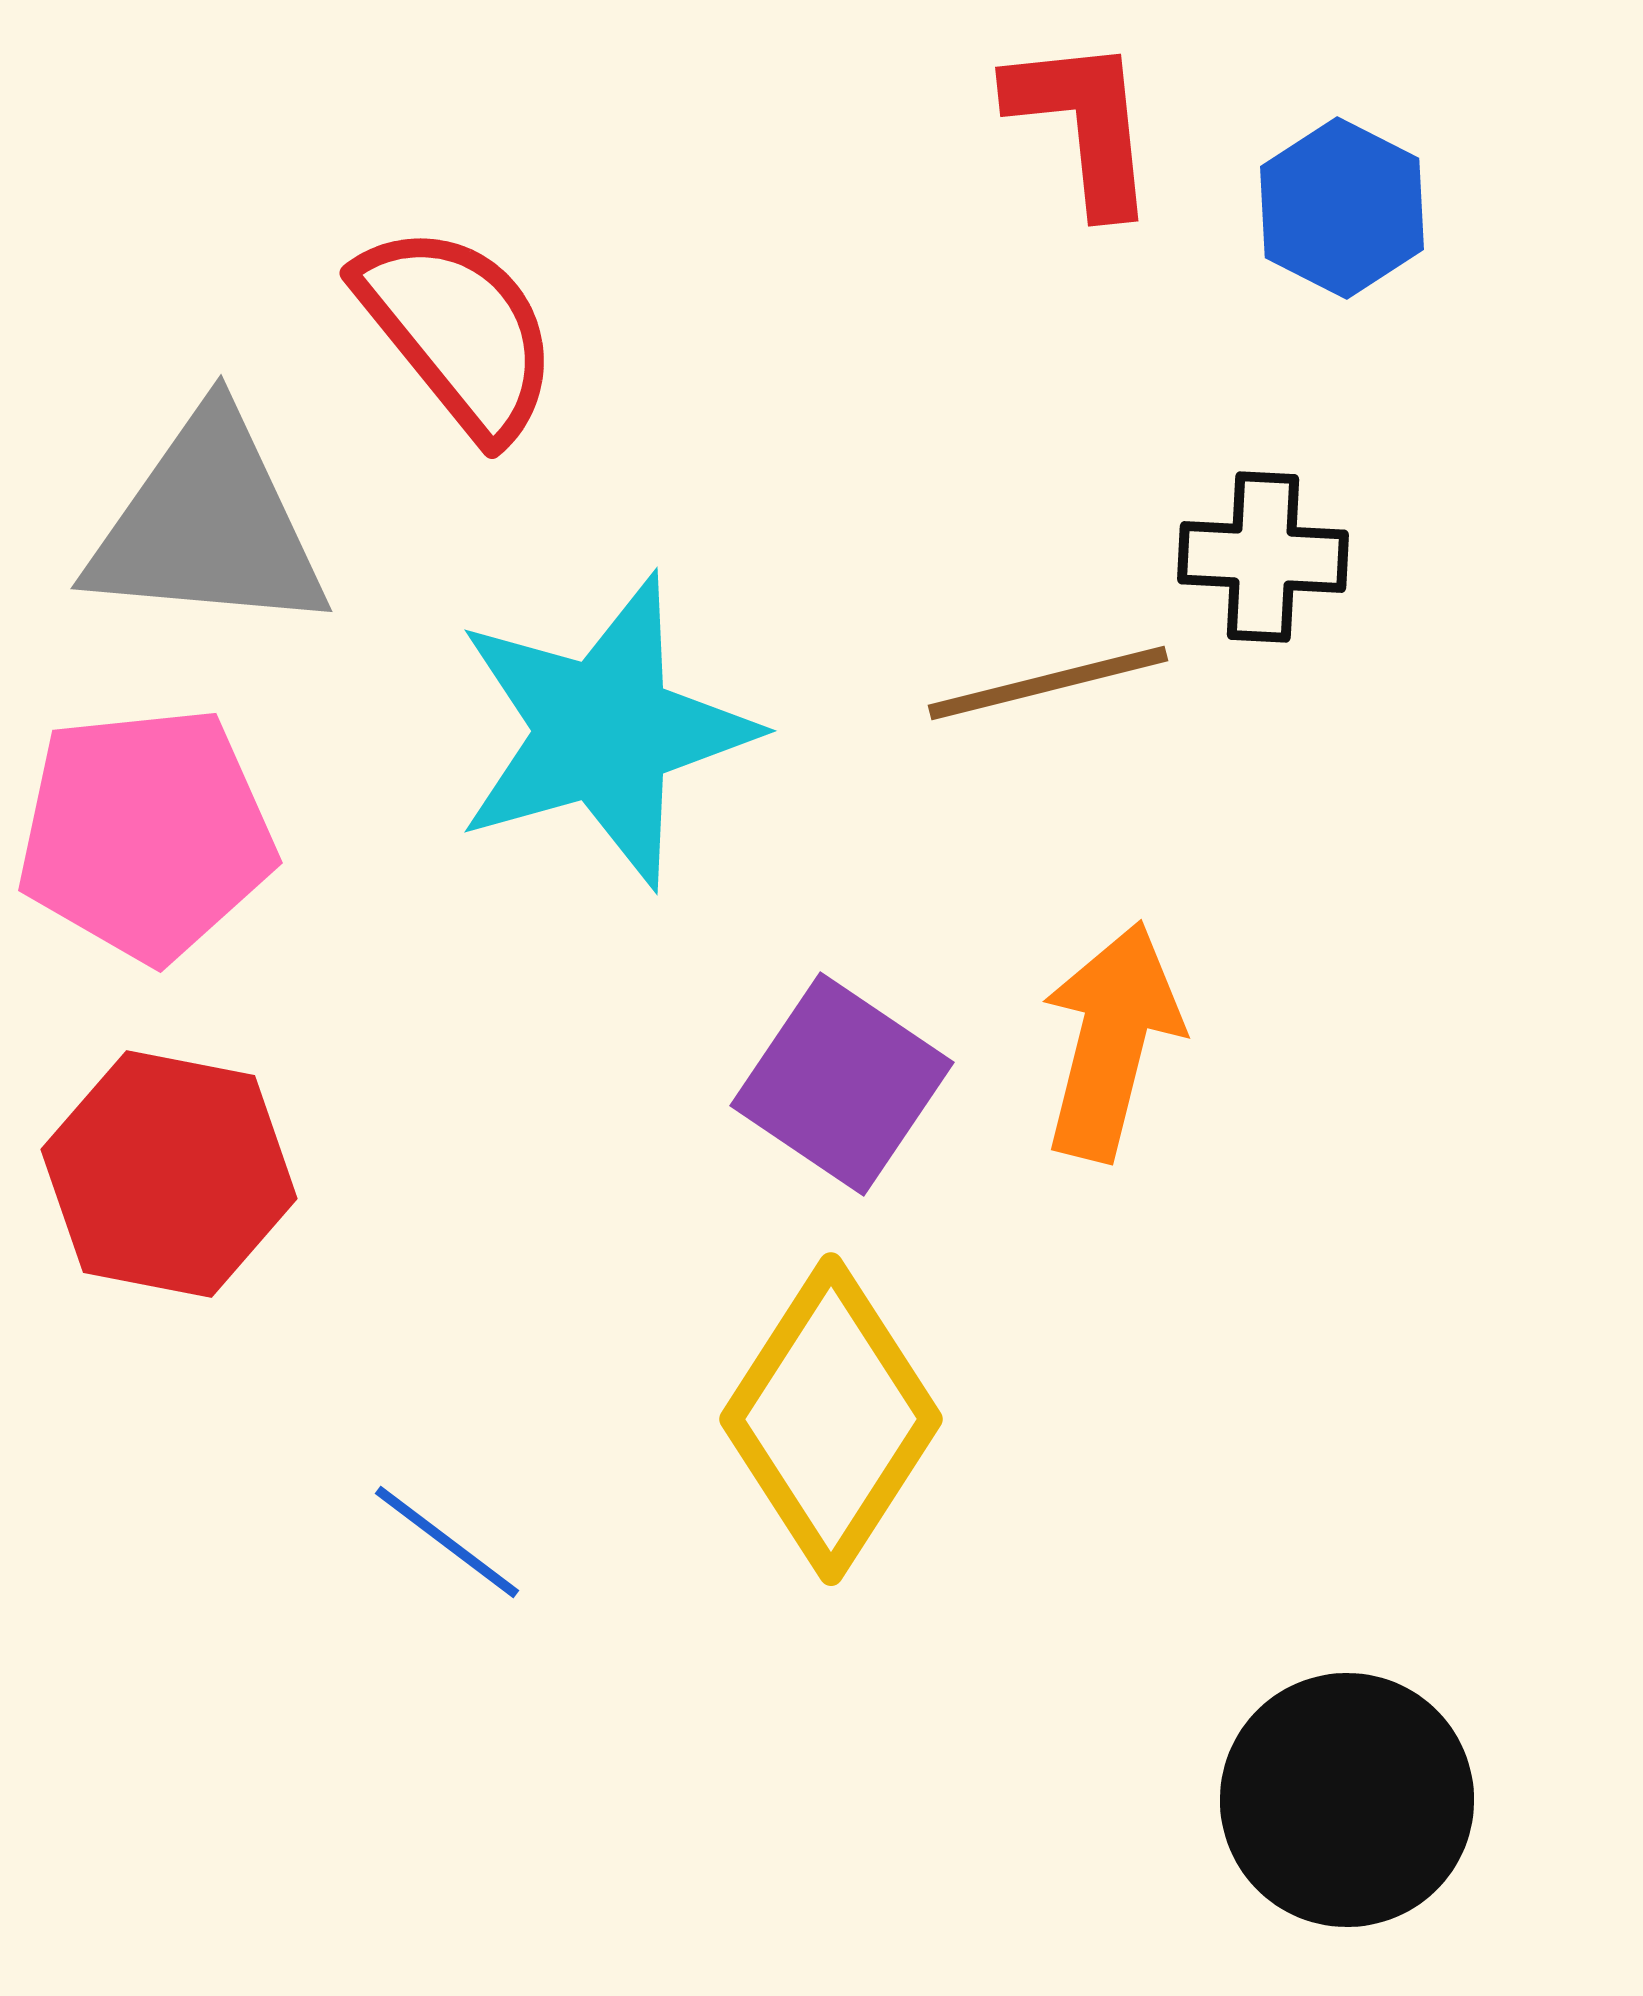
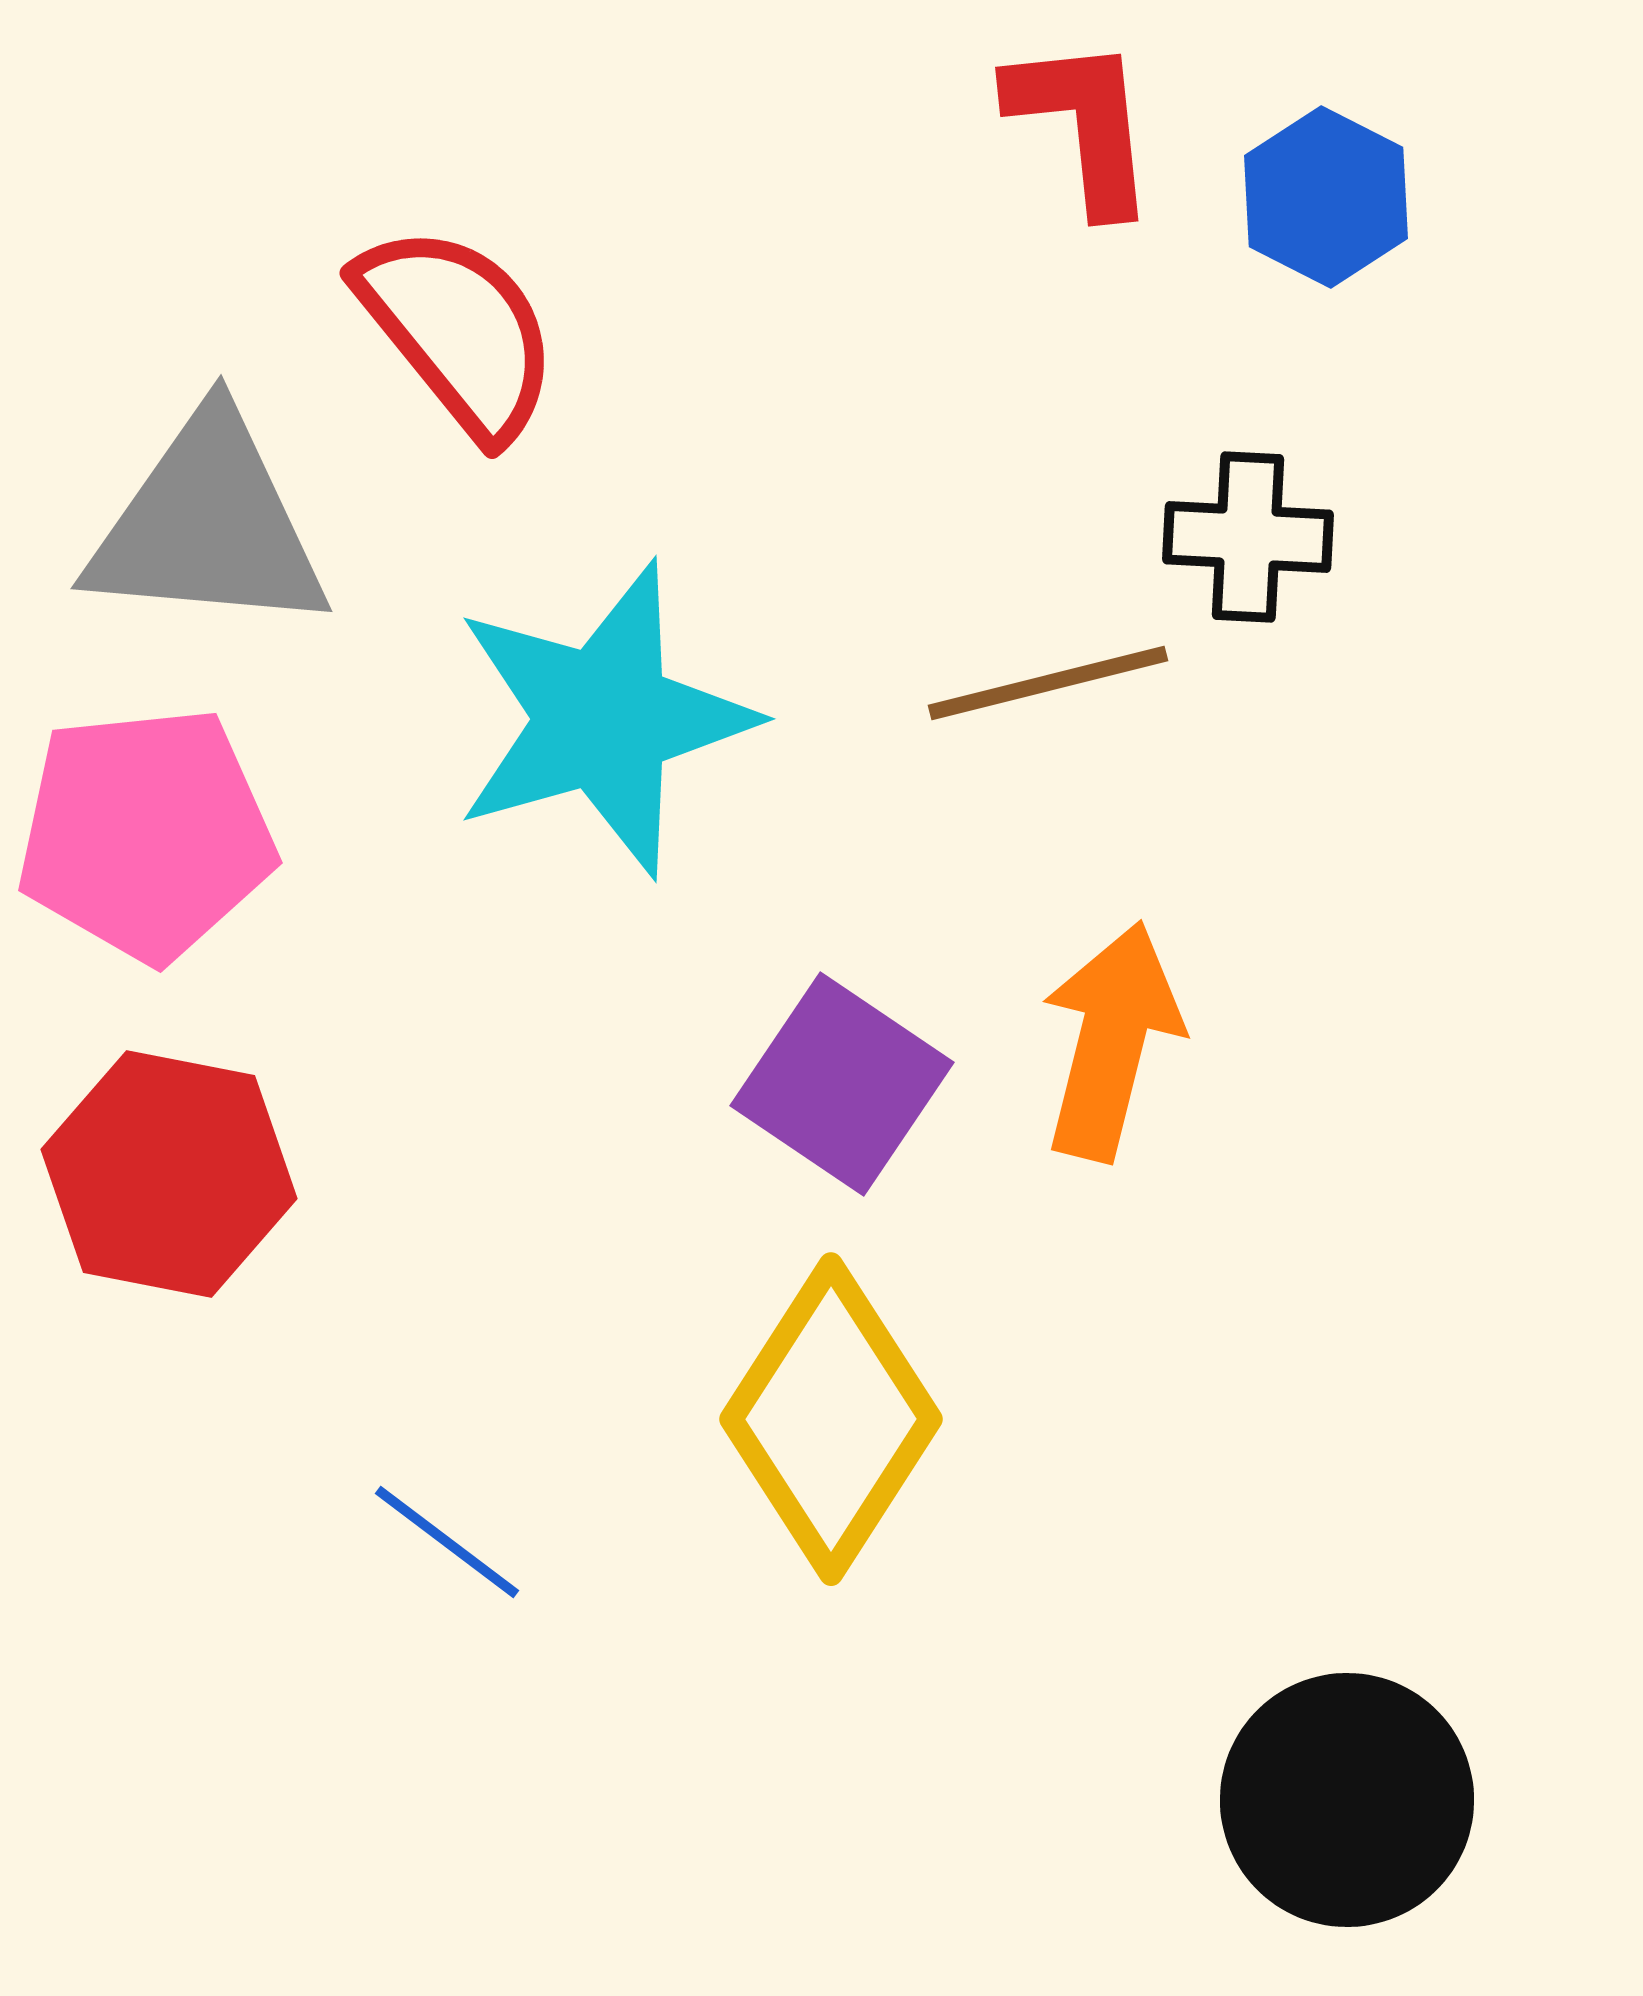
blue hexagon: moved 16 px left, 11 px up
black cross: moved 15 px left, 20 px up
cyan star: moved 1 px left, 12 px up
